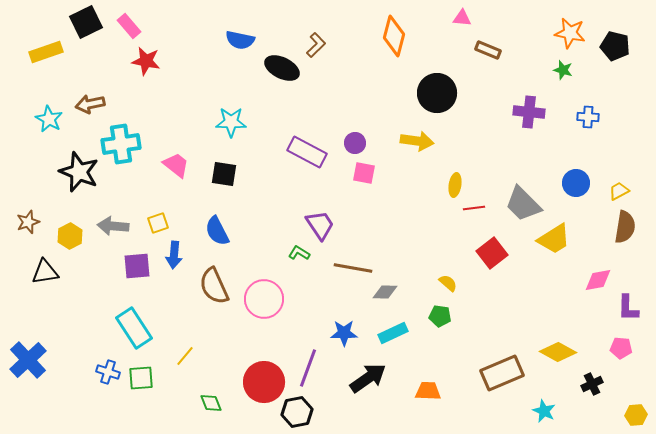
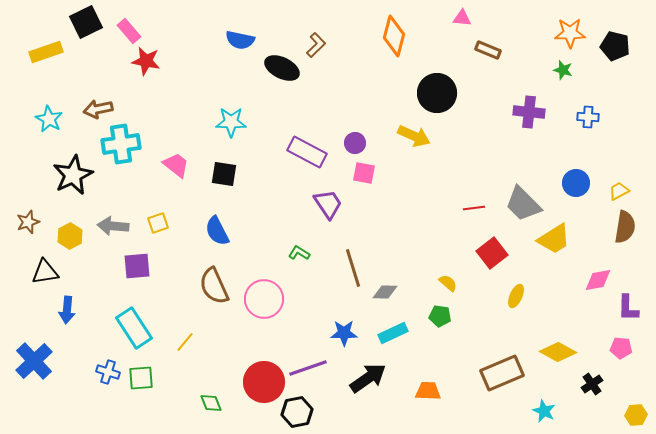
pink rectangle at (129, 26): moved 5 px down
orange star at (570, 33): rotated 12 degrees counterclockwise
brown arrow at (90, 104): moved 8 px right, 5 px down
yellow arrow at (417, 141): moved 3 px left, 5 px up; rotated 16 degrees clockwise
black star at (79, 172): moved 6 px left, 3 px down; rotated 24 degrees clockwise
yellow ellipse at (455, 185): moved 61 px right, 111 px down; rotated 15 degrees clockwise
purple trapezoid at (320, 225): moved 8 px right, 21 px up
blue arrow at (174, 255): moved 107 px left, 55 px down
brown line at (353, 268): rotated 63 degrees clockwise
yellow line at (185, 356): moved 14 px up
blue cross at (28, 360): moved 6 px right, 1 px down
purple line at (308, 368): rotated 51 degrees clockwise
black cross at (592, 384): rotated 10 degrees counterclockwise
